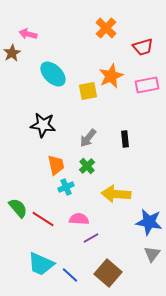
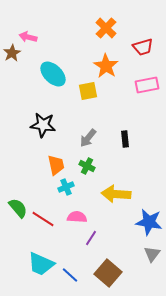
pink arrow: moved 3 px down
orange star: moved 5 px left, 10 px up; rotated 15 degrees counterclockwise
green cross: rotated 21 degrees counterclockwise
pink semicircle: moved 2 px left, 2 px up
purple line: rotated 28 degrees counterclockwise
